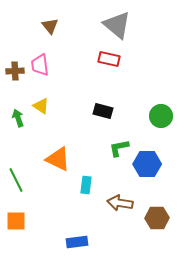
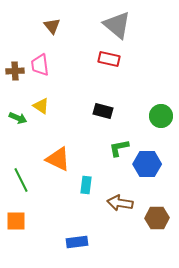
brown triangle: moved 2 px right
green arrow: rotated 132 degrees clockwise
green line: moved 5 px right
